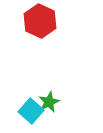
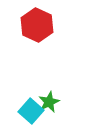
red hexagon: moved 3 px left, 4 px down
